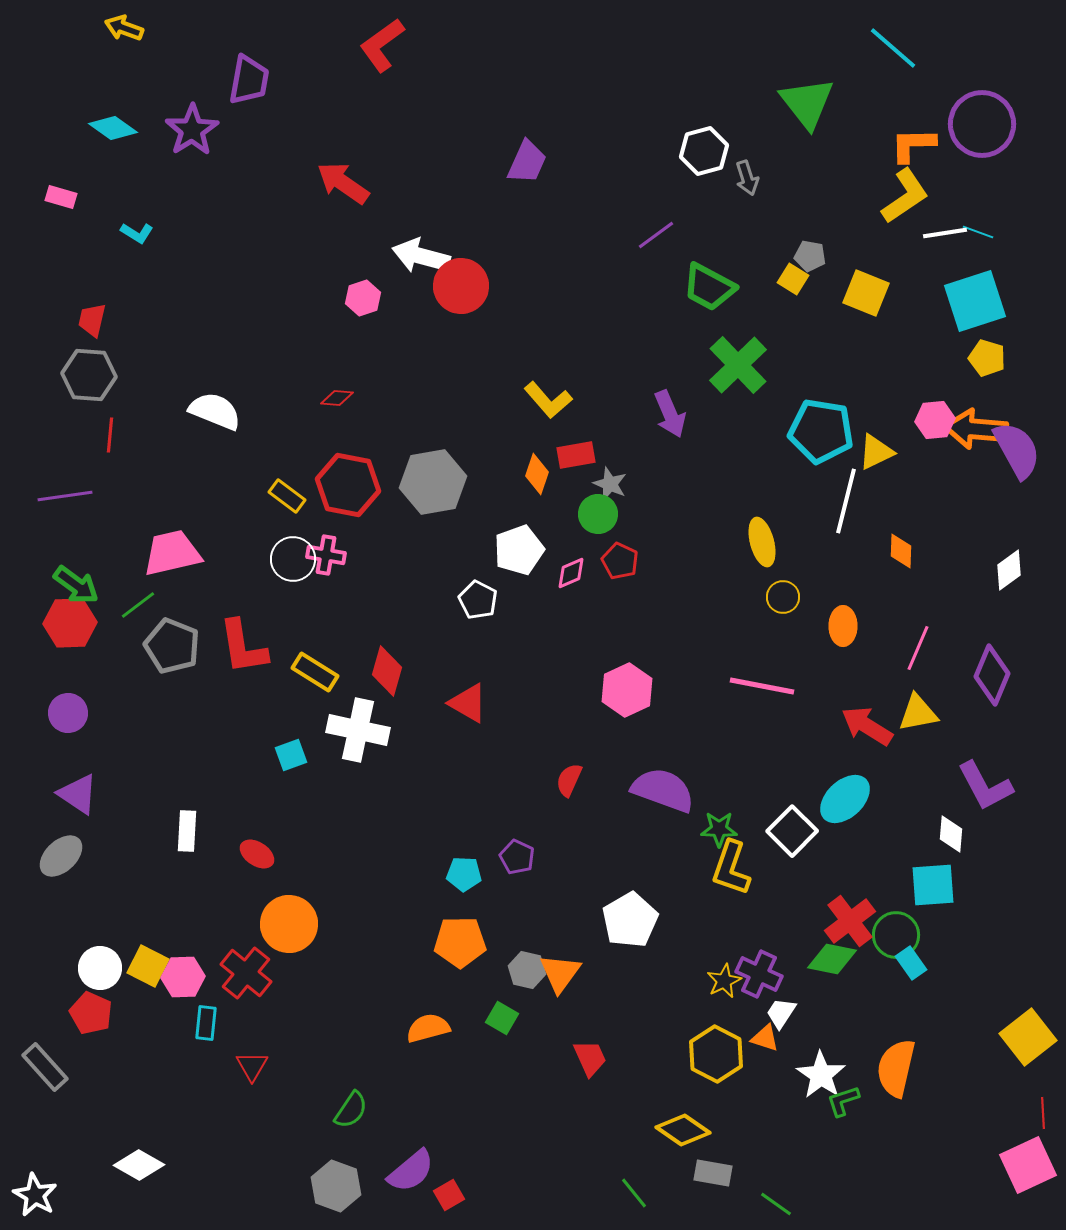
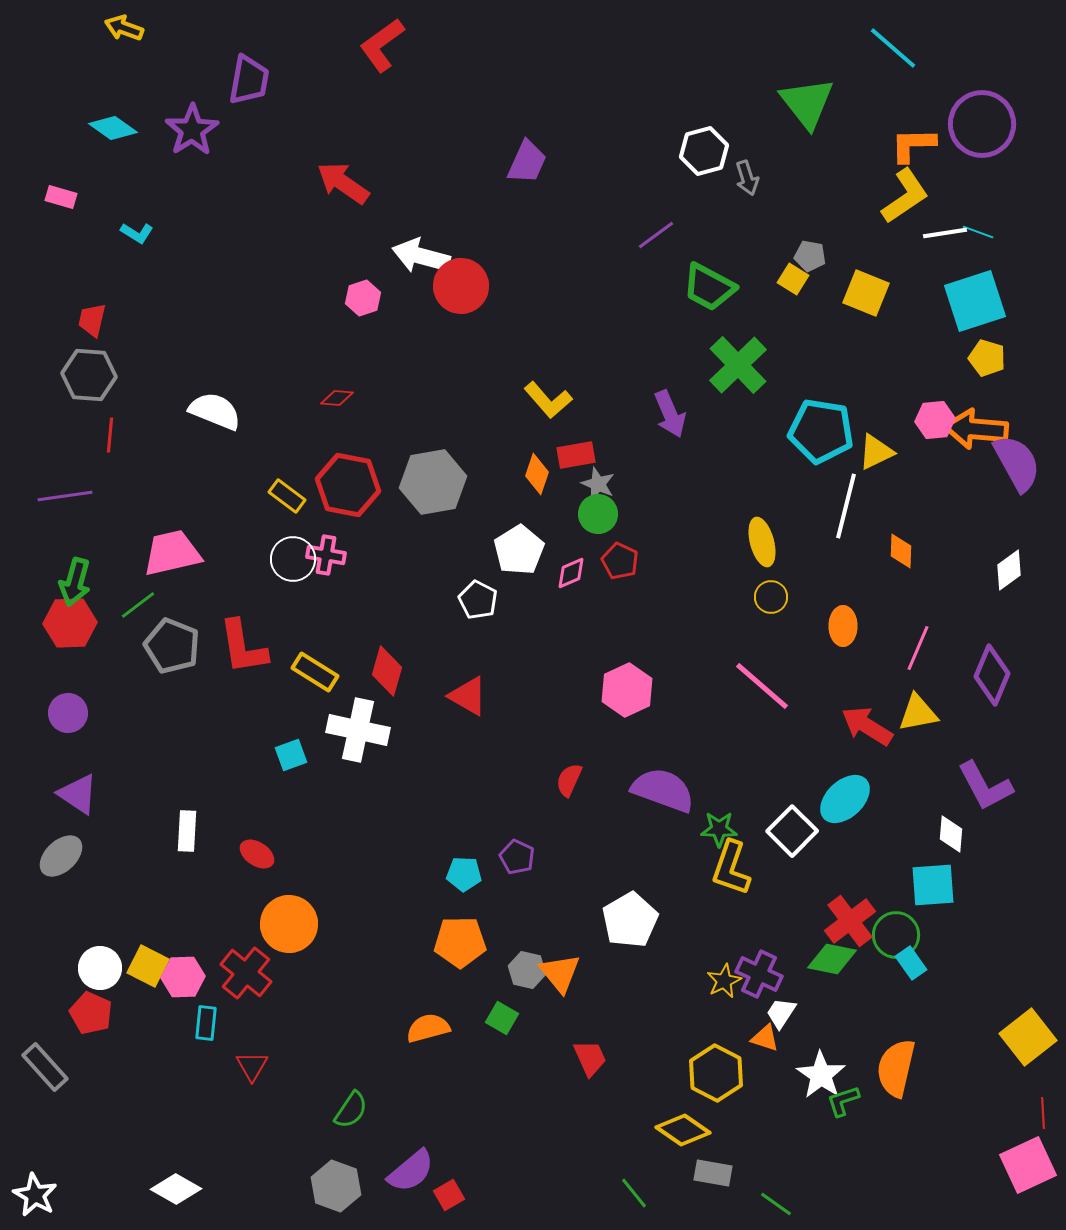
purple semicircle at (1017, 450): moved 13 px down
gray star at (610, 484): moved 12 px left
white line at (846, 501): moved 5 px down
white pentagon at (519, 550): rotated 12 degrees counterclockwise
green arrow at (76, 585): moved 1 px left, 3 px up; rotated 69 degrees clockwise
yellow circle at (783, 597): moved 12 px left
pink line at (762, 686): rotated 30 degrees clockwise
red triangle at (468, 703): moved 7 px up
orange triangle at (560, 973): rotated 15 degrees counterclockwise
yellow hexagon at (716, 1054): moved 19 px down
white diamond at (139, 1165): moved 37 px right, 24 px down
